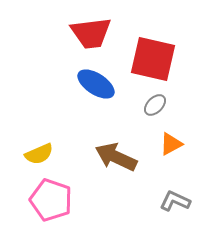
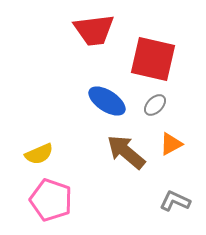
red trapezoid: moved 3 px right, 3 px up
blue ellipse: moved 11 px right, 17 px down
brown arrow: moved 10 px right, 5 px up; rotated 15 degrees clockwise
